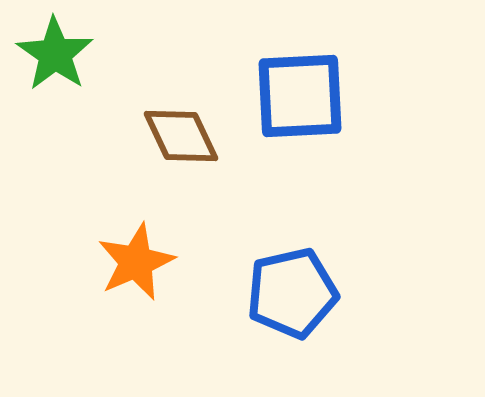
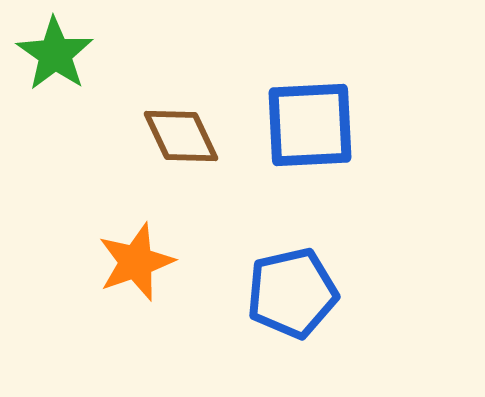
blue square: moved 10 px right, 29 px down
orange star: rotated 4 degrees clockwise
